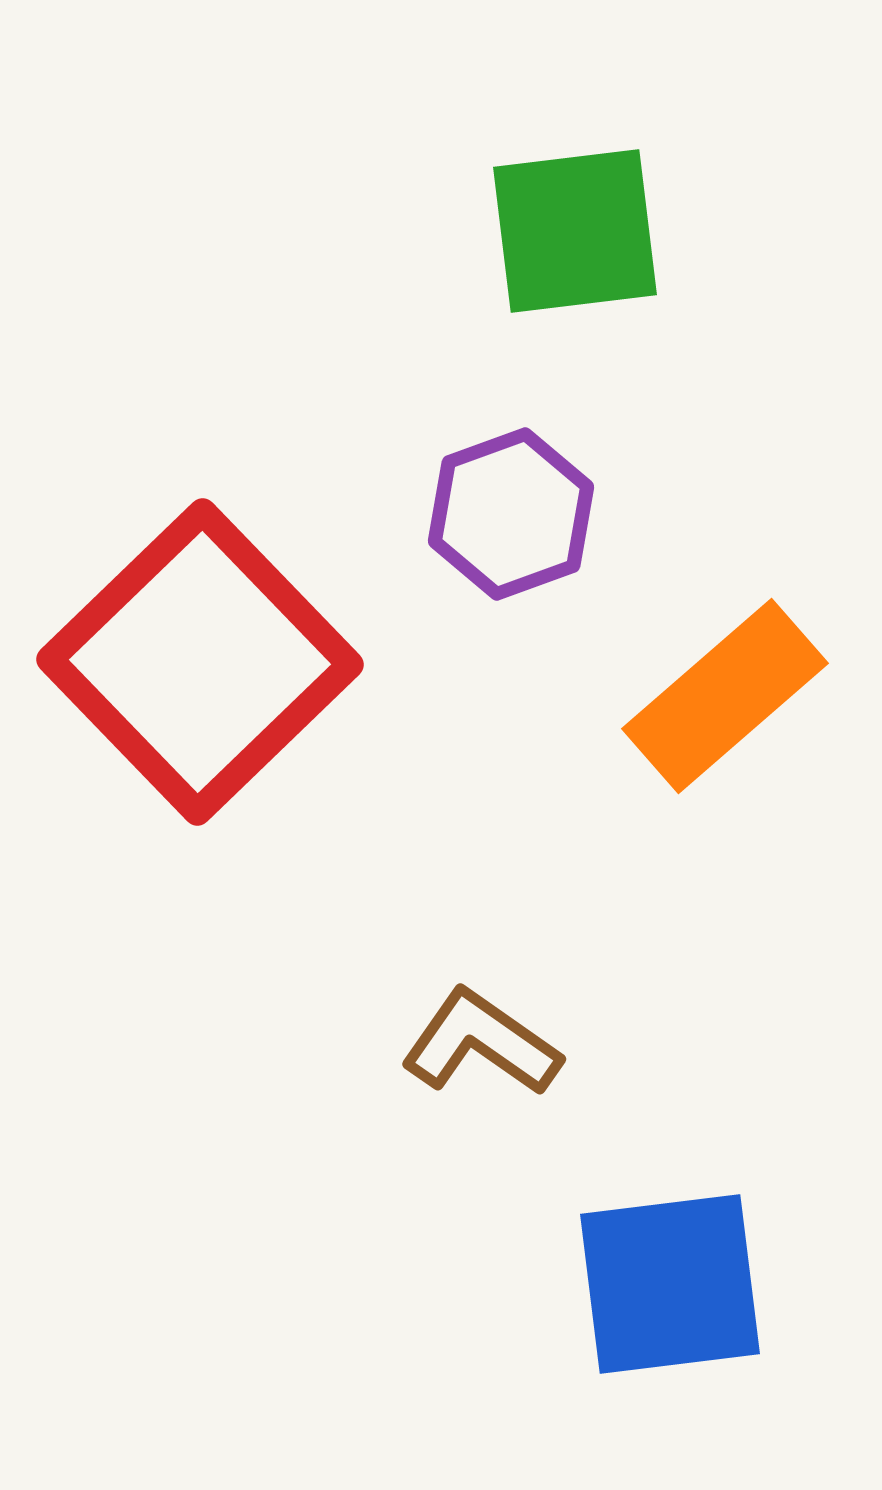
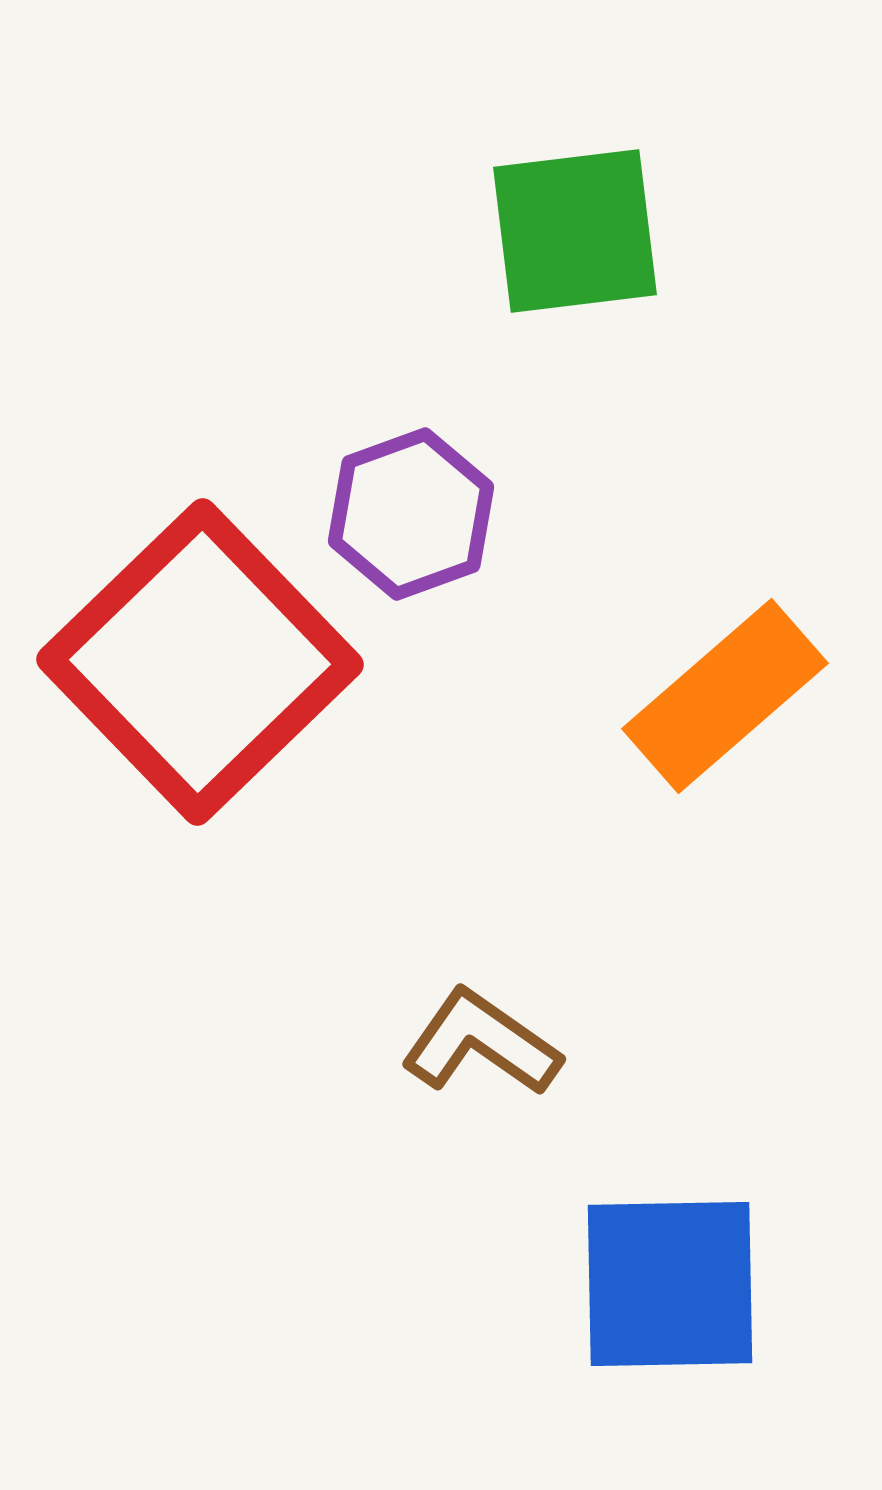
purple hexagon: moved 100 px left
blue square: rotated 6 degrees clockwise
